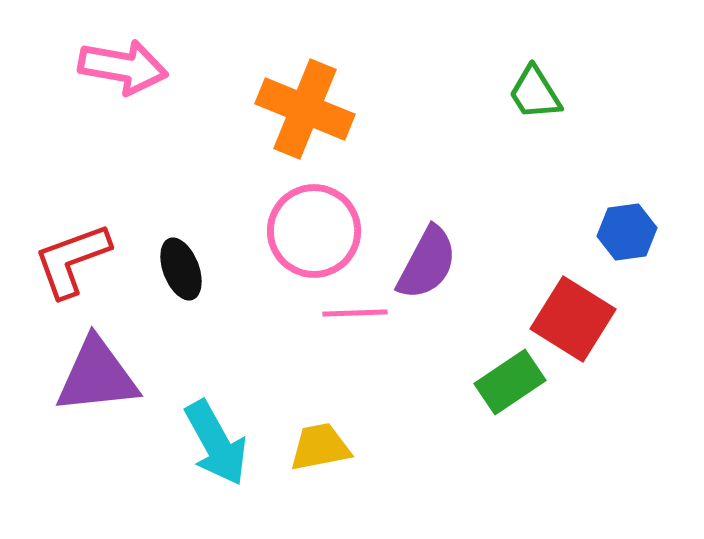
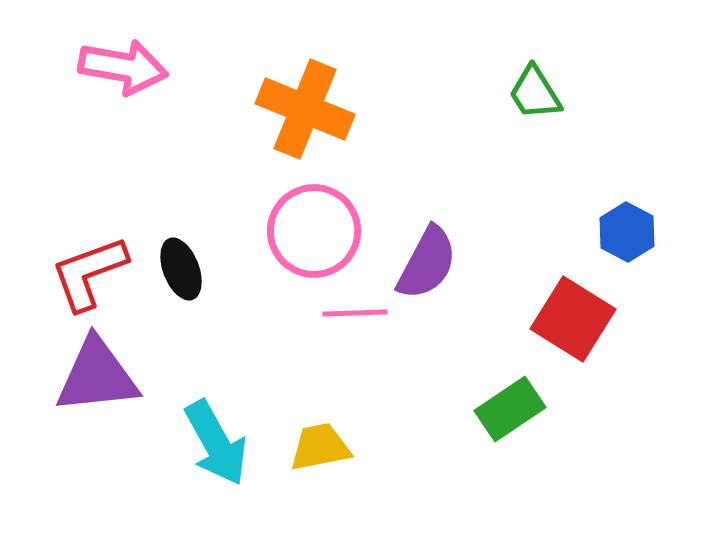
blue hexagon: rotated 24 degrees counterclockwise
red L-shape: moved 17 px right, 13 px down
green rectangle: moved 27 px down
